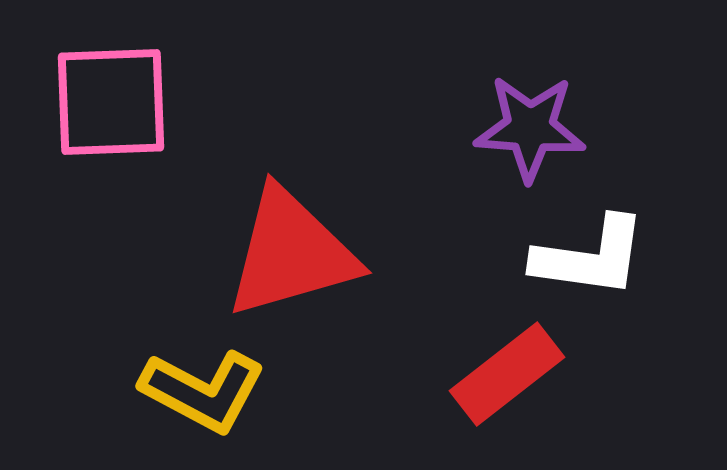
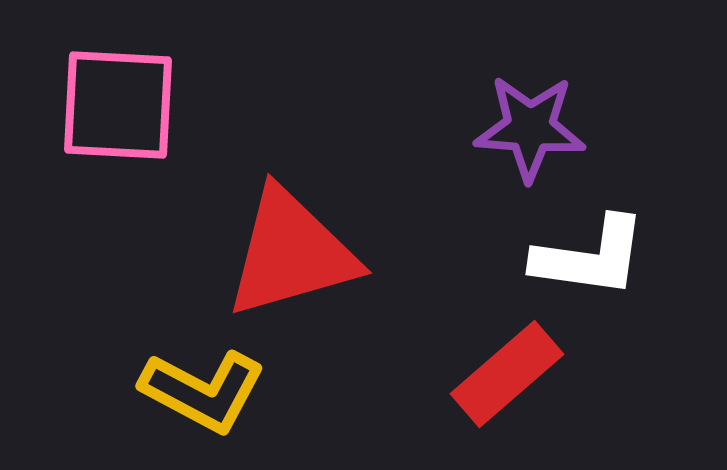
pink square: moved 7 px right, 3 px down; rotated 5 degrees clockwise
red rectangle: rotated 3 degrees counterclockwise
